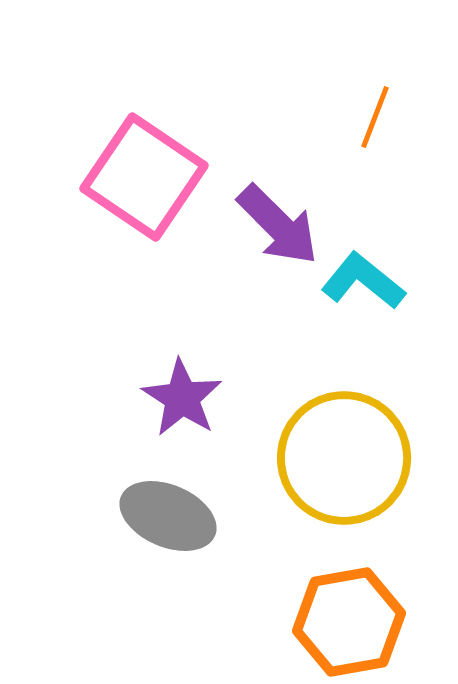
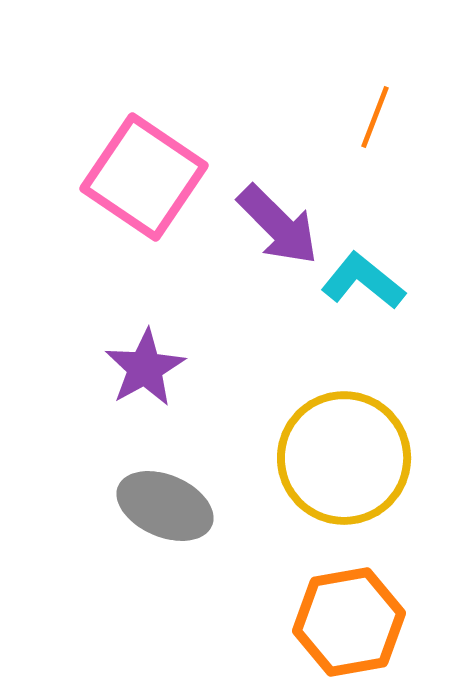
purple star: moved 37 px left, 30 px up; rotated 10 degrees clockwise
gray ellipse: moved 3 px left, 10 px up
